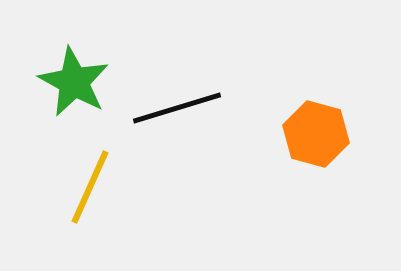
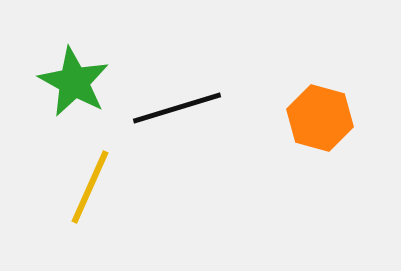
orange hexagon: moved 4 px right, 16 px up
